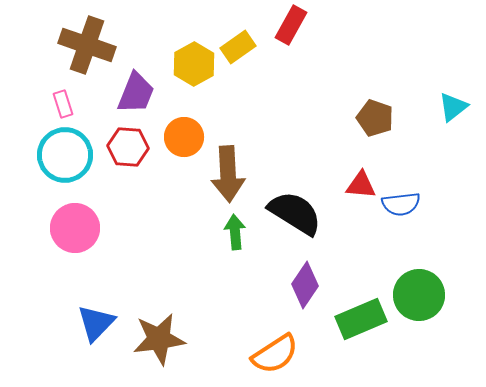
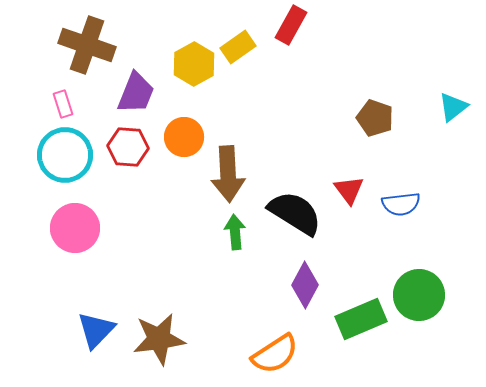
red triangle: moved 12 px left, 5 px down; rotated 48 degrees clockwise
purple diamond: rotated 6 degrees counterclockwise
blue triangle: moved 7 px down
